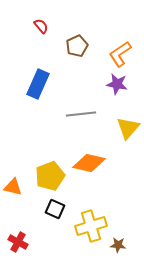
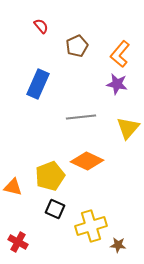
orange L-shape: rotated 16 degrees counterclockwise
gray line: moved 3 px down
orange diamond: moved 2 px left, 2 px up; rotated 12 degrees clockwise
